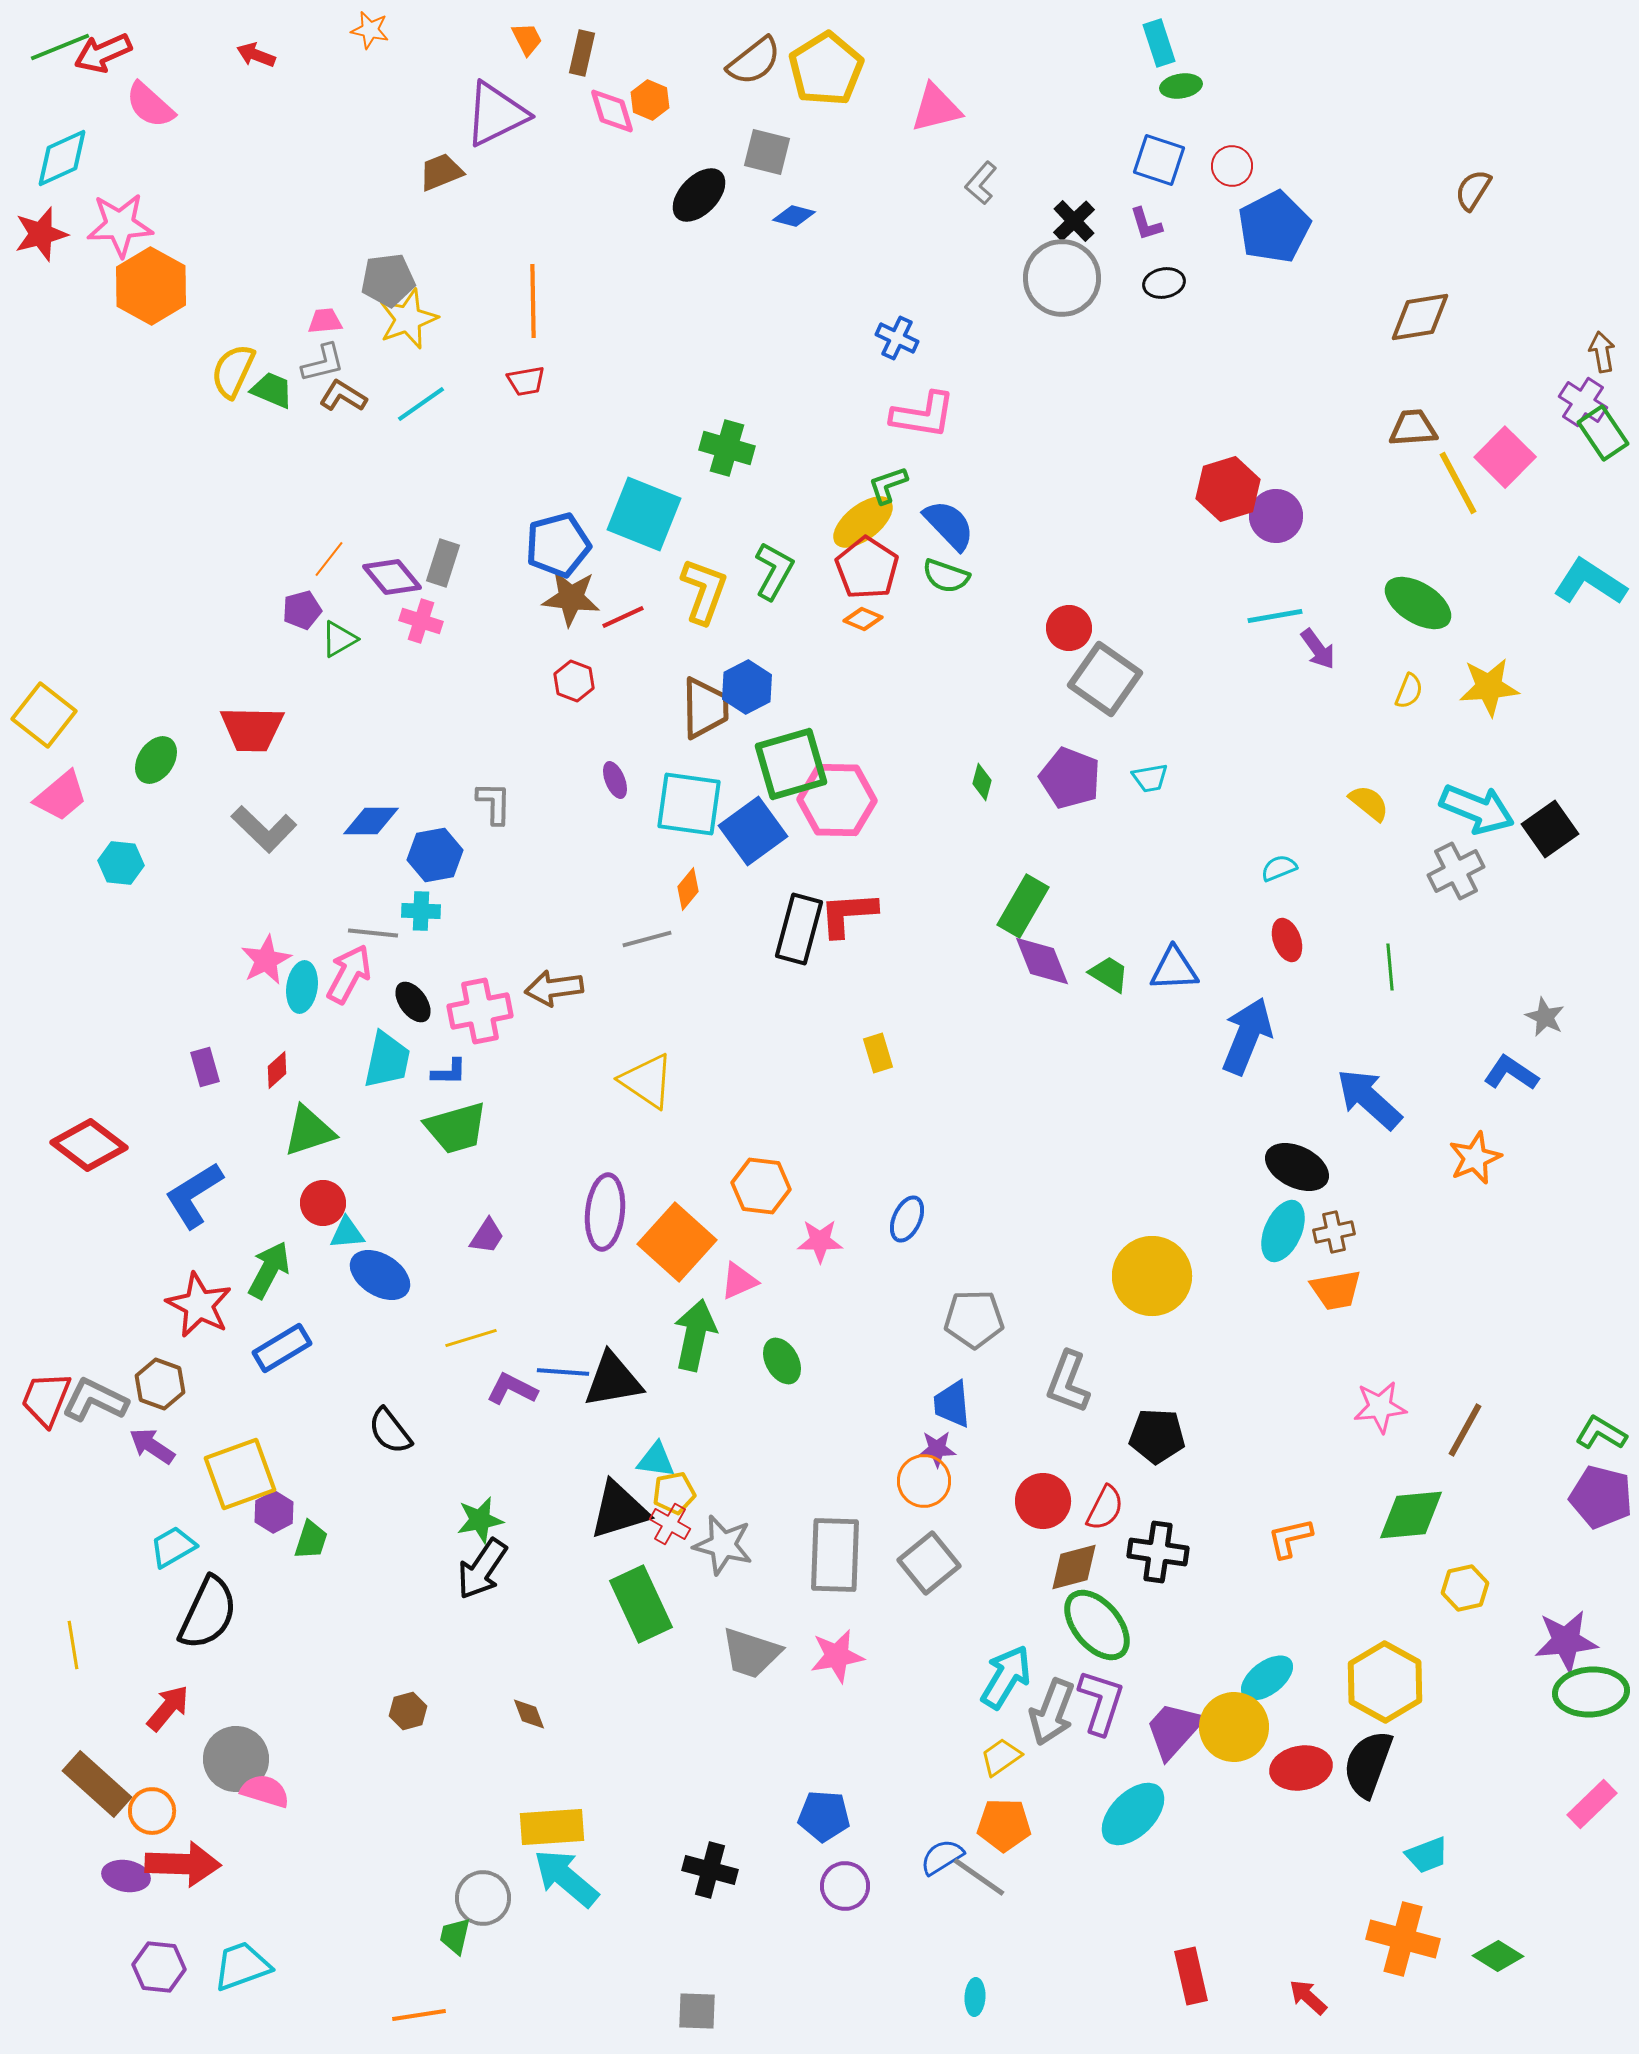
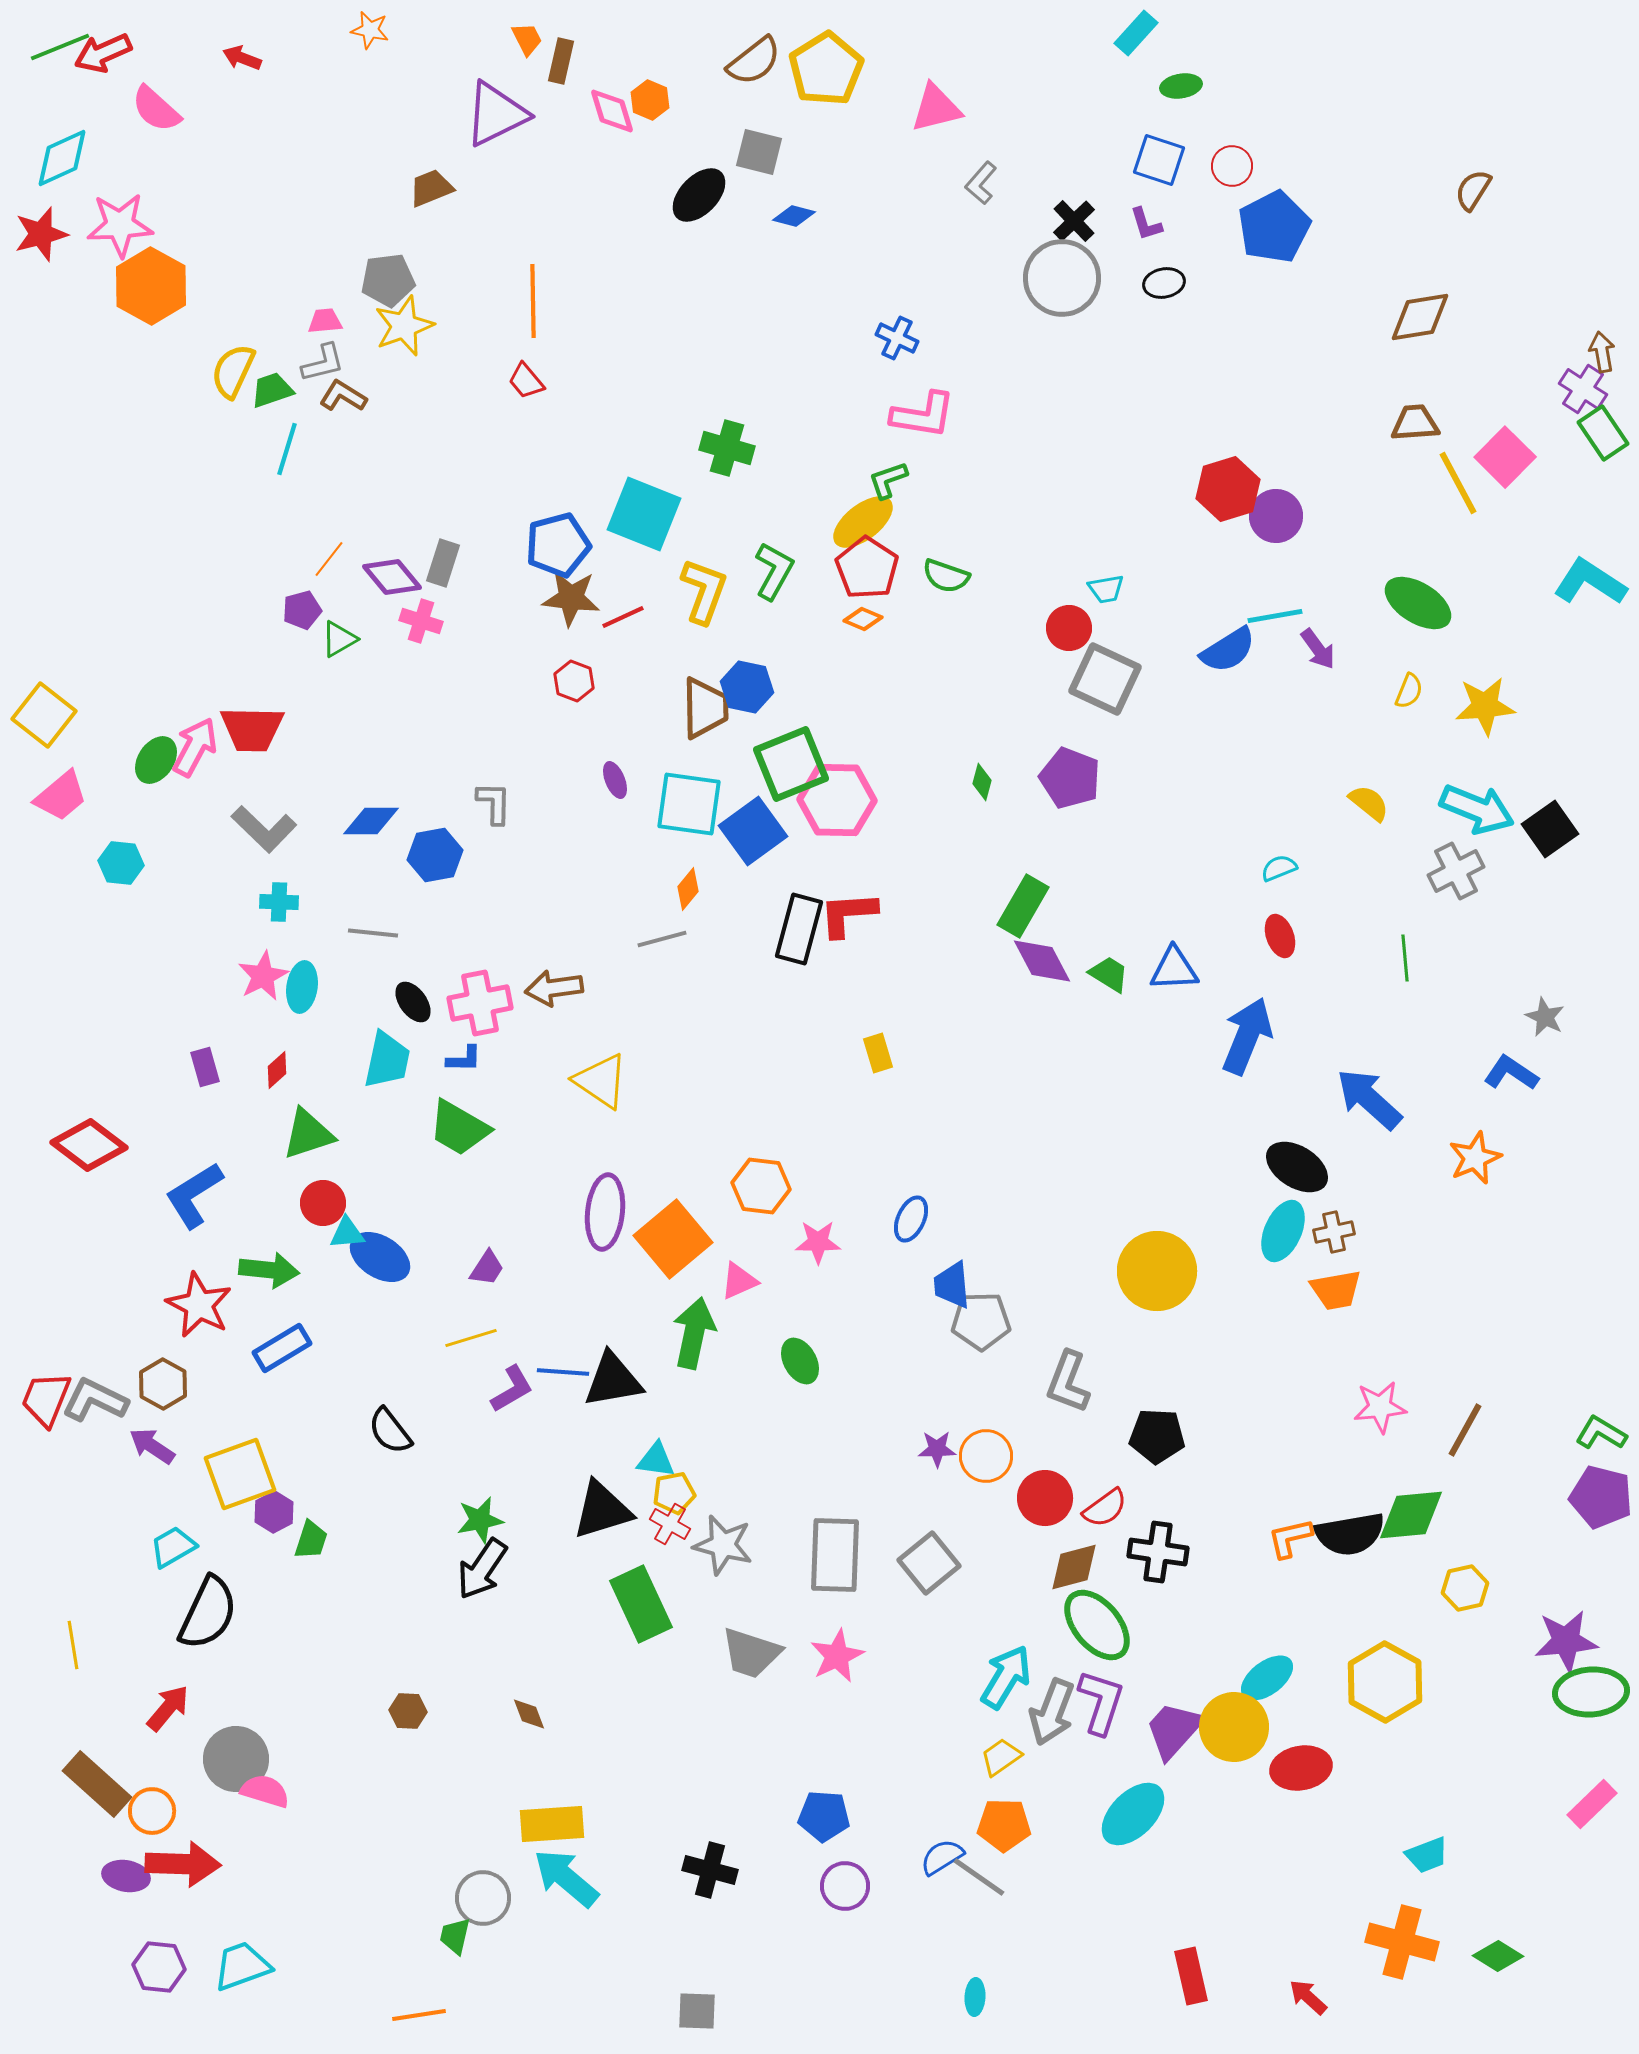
cyan rectangle at (1159, 43): moved 23 px left, 10 px up; rotated 60 degrees clockwise
brown rectangle at (582, 53): moved 21 px left, 8 px down
red arrow at (256, 55): moved 14 px left, 3 px down
pink semicircle at (150, 105): moved 6 px right, 4 px down
gray square at (767, 152): moved 8 px left
brown trapezoid at (441, 172): moved 10 px left, 16 px down
yellow star at (408, 319): moved 4 px left, 7 px down
red trapezoid at (526, 381): rotated 60 degrees clockwise
green trapezoid at (272, 390): rotated 42 degrees counterclockwise
purple cross at (1583, 402): moved 13 px up
cyan line at (421, 404): moved 134 px left, 45 px down; rotated 38 degrees counterclockwise
brown trapezoid at (1413, 428): moved 2 px right, 5 px up
green L-shape at (888, 485): moved 5 px up
blue semicircle at (949, 525): moved 279 px right, 125 px down; rotated 102 degrees clockwise
gray square at (1105, 679): rotated 10 degrees counterclockwise
blue hexagon at (747, 687): rotated 21 degrees counterclockwise
yellow star at (1489, 687): moved 4 px left, 19 px down
green square at (791, 764): rotated 6 degrees counterclockwise
cyan trapezoid at (1150, 778): moved 44 px left, 189 px up
cyan cross at (421, 911): moved 142 px left, 9 px up
gray line at (647, 939): moved 15 px right
red ellipse at (1287, 940): moved 7 px left, 4 px up
pink star at (266, 960): moved 3 px left, 16 px down
purple diamond at (1042, 961): rotated 6 degrees counterclockwise
green line at (1390, 967): moved 15 px right, 9 px up
pink arrow at (349, 974): moved 154 px left, 227 px up
pink cross at (480, 1011): moved 8 px up
blue L-shape at (449, 1072): moved 15 px right, 13 px up
yellow triangle at (647, 1081): moved 46 px left
green trapezoid at (456, 1128): moved 3 px right; rotated 46 degrees clockwise
green triangle at (309, 1131): moved 1 px left, 3 px down
black ellipse at (1297, 1167): rotated 6 degrees clockwise
blue ellipse at (907, 1219): moved 4 px right
purple trapezoid at (487, 1236): moved 32 px down
pink star at (820, 1241): moved 2 px left, 1 px down
orange square at (677, 1242): moved 4 px left, 3 px up; rotated 8 degrees clockwise
green arrow at (269, 1270): rotated 68 degrees clockwise
blue ellipse at (380, 1275): moved 18 px up
yellow circle at (1152, 1276): moved 5 px right, 5 px up
gray pentagon at (974, 1319): moved 7 px right, 2 px down
green arrow at (695, 1335): moved 1 px left, 2 px up
green ellipse at (782, 1361): moved 18 px right
brown hexagon at (160, 1384): moved 3 px right; rotated 9 degrees clockwise
purple L-shape at (512, 1389): rotated 123 degrees clockwise
blue trapezoid at (952, 1404): moved 119 px up
orange circle at (924, 1481): moved 62 px right, 25 px up
red circle at (1043, 1501): moved 2 px right, 3 px up
red semicircle at (1105, 1508): rotated 27 degrees clockwise
black triangle at (619, 1510): moved 17 px left
pink star at (837, 1656): rotated 16 degrees counterclockwise
brown hexagon at (408, 1711): rotated 18 degrees clockwise
black semicircle at (1368, 1764): moved 18 px left, 230 px up; rotated 120 degrees counterclockwise
yellow rectangle at (552, 1827): moved 3 px up
orange cross at (1403, 1939): moved 1 px left, 3 px down
